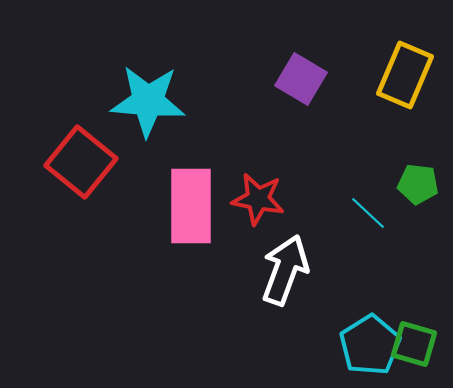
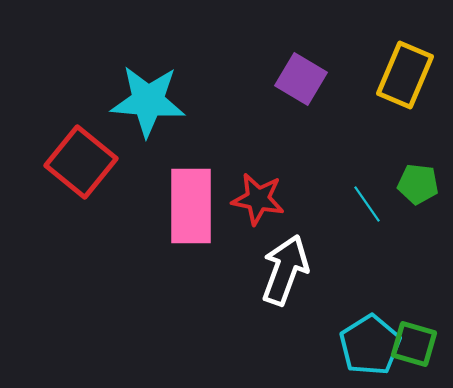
cyan line: moved 1 px left, 9 px up; rotated 12 degrees clockwise
